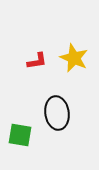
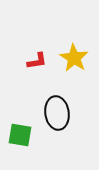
yellow star: rotated 8 degrees clockwise
